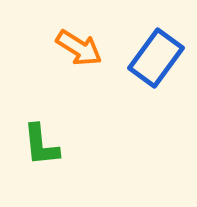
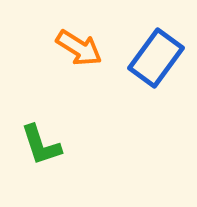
green L-shape: rotated 12 degrees counterclockwise
